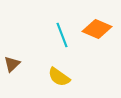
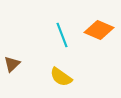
orange diamond: moved 2 px right, 1 px down
yellow semicircle: moved 2 px right
